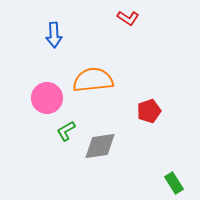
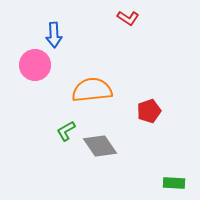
orange semicircle: moved 1 px left, 10 px down
pink circle: moved 12 px left, 33 px up
gray diamond: rotated 64 degrees clockwise
green rectangle: rotated 55 degrees counterclockwise
